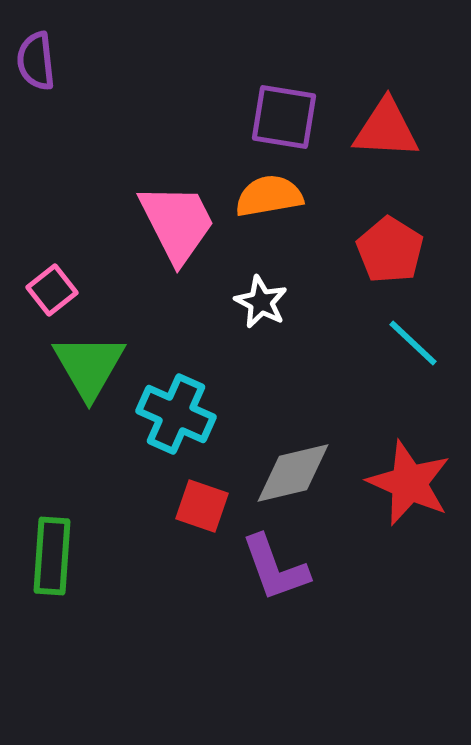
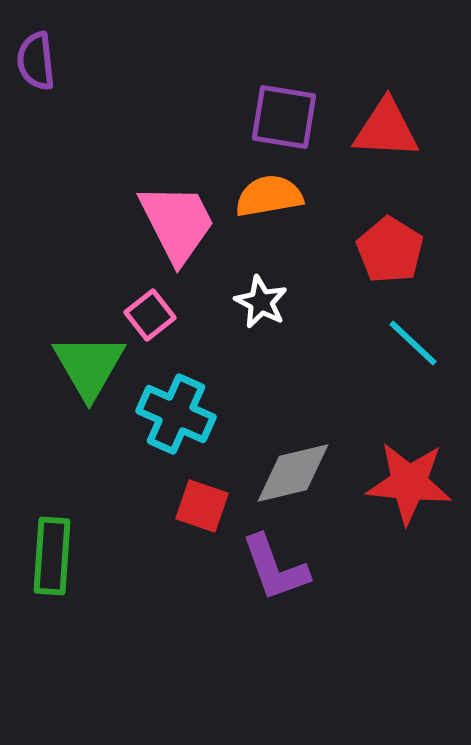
pink square: moved 98 px right, 25 px down
red star: rotated 18 degrees counterclockwise
